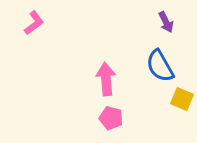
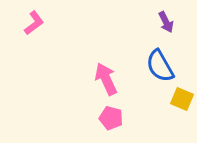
pink arrow: rotated 20 degrees counterclockwise
